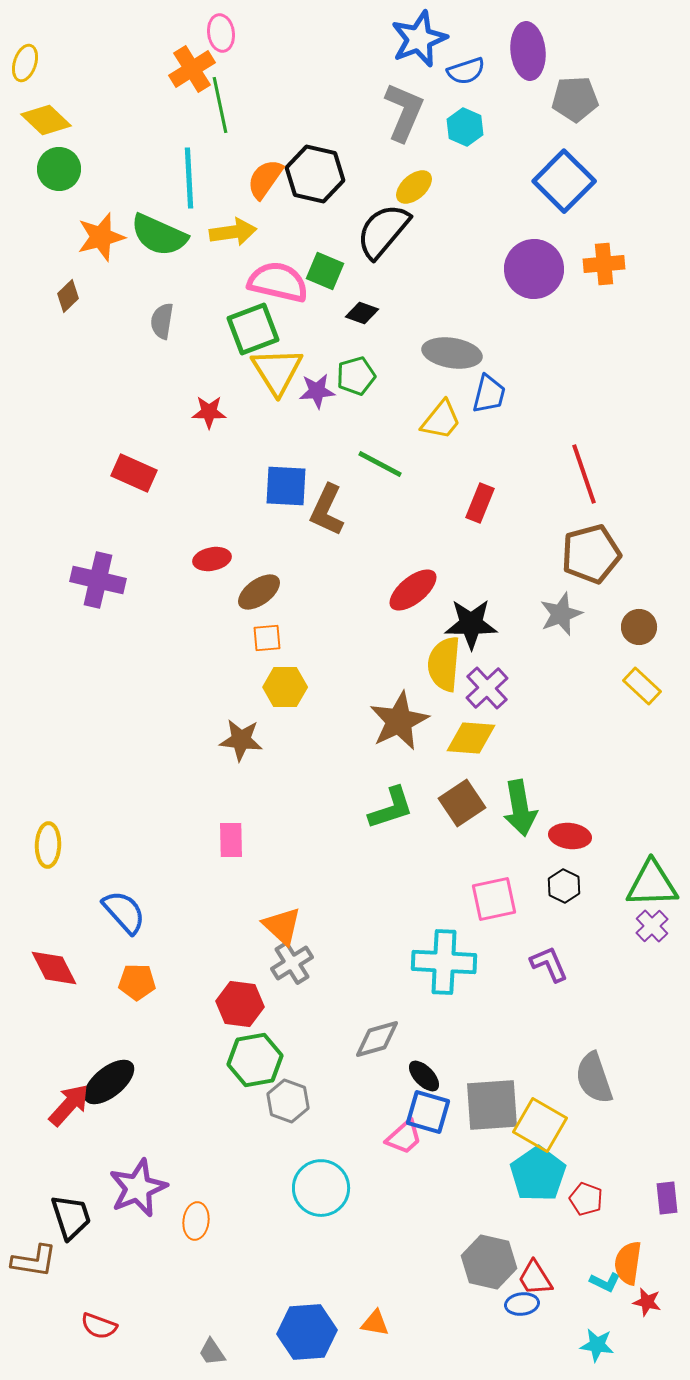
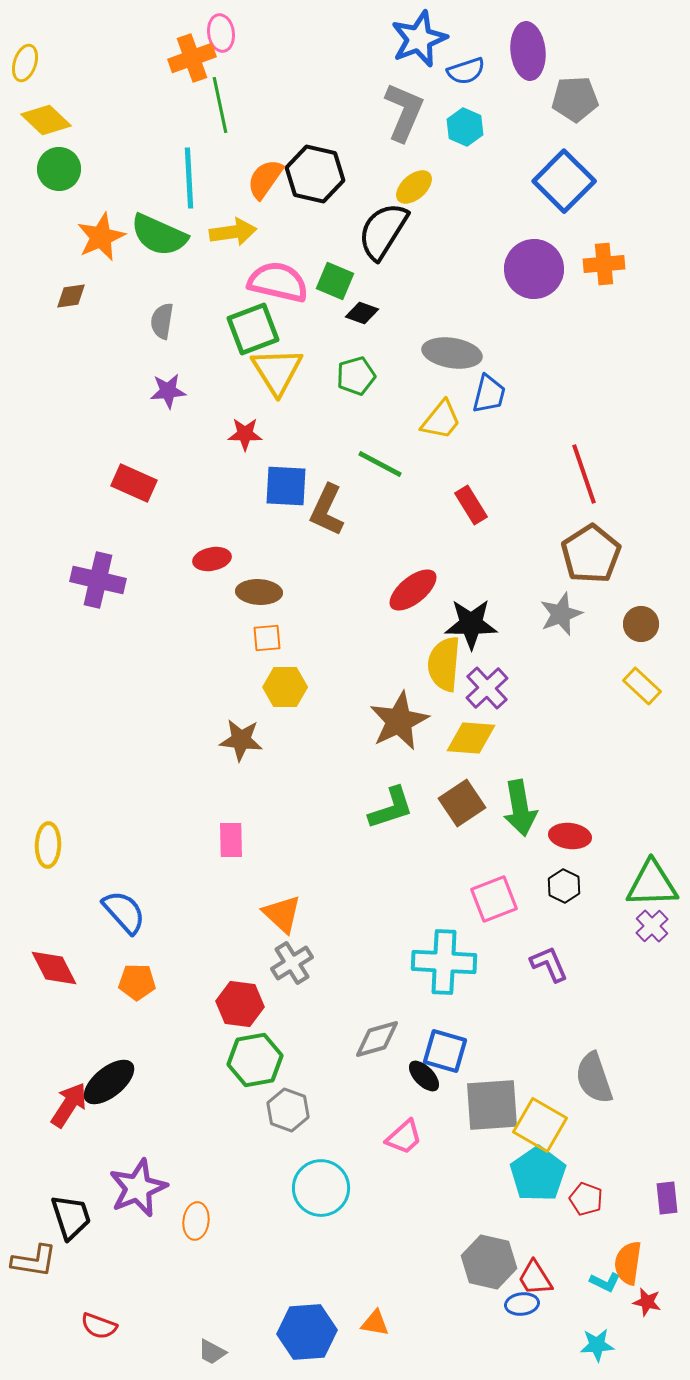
orange cross at (192, 69): moved 11 px up; rotated 12 degrees clockwise
black semicircle at (383, 231): rotated 8 degrees counterclockwise
orange star at (101, 237): rotated 9 degrees counterclockwise
green square at (325, 271): moved 10 px right, 10 px down
brown diamond at (68, 296): moved 3 px right; rotated 36 degrees clockwise
purple star at (317, 391): moved 149 px left
red star at (209, 412): moved 36 px right, 22 px down
red rectangle at (134, 473): moved 10 px down
red rectangle at (480, 503): moved 9 px left, 2 px down; rotated 54 degrees counterclockwise
brown pentagon at (591, 554): rotated 18 degrees counterclockwise
brown ellipse at (259, 592): rotated 39 degrees clockwise
brown circle at (639, 627): moved 2 px right, 3 px up
pink square at (494, 899): rotated 9 degrees counterclockwise
orange triangle at (282, 926): moved 12 px up
gray hexagon at (288, 1101): moved 9 px down
red arrow at (69, 1105): rotated 9 degrees counterclockwise
blue square at (428, 1112): moved 17 px right, 61 px up
cyan star at (597, 1345): rotated 12 degrees counterclockwise
gray trapezoid at (212, 1352): rotated 28 degrees counterclockwise
